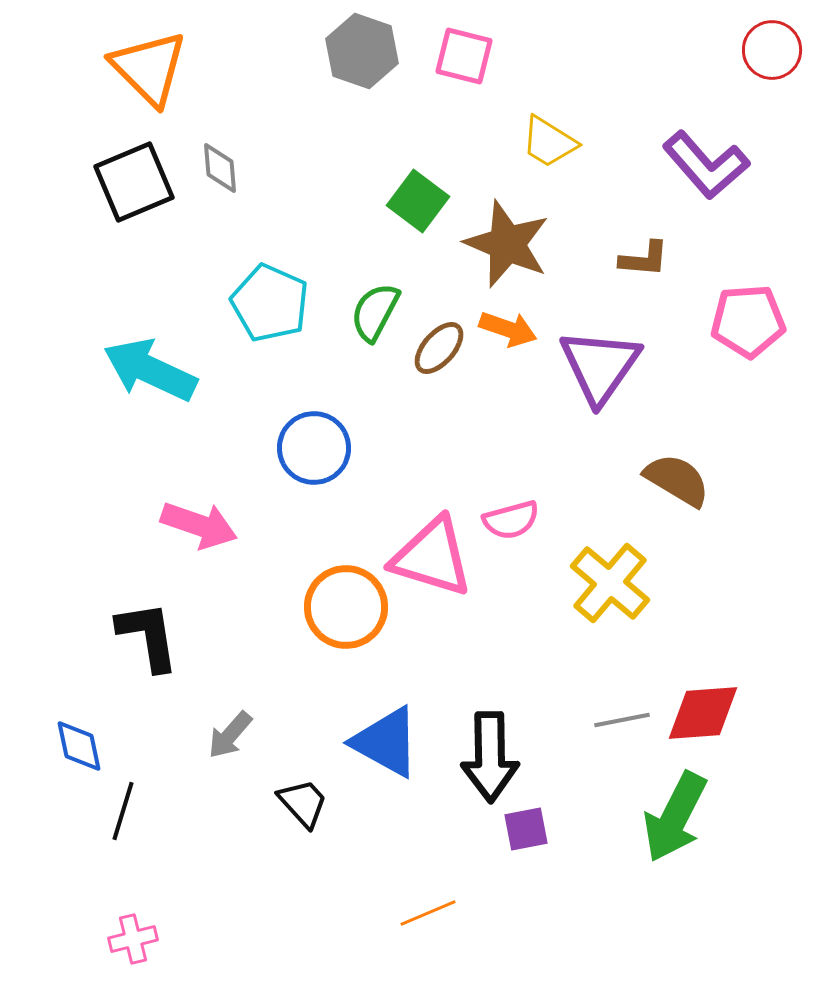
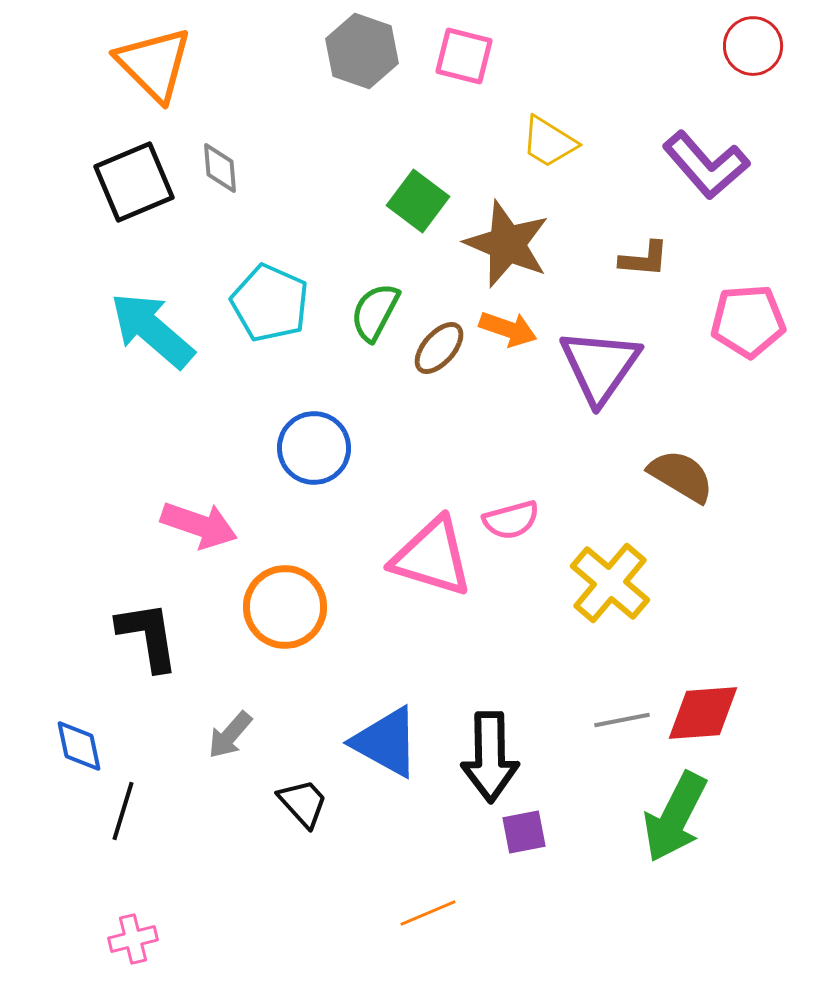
red circle: moved 19 px left, 4 px up
orange triangle: moved 5 px right, 4 px up
cyan arrow: moved 2 px right, 40 px up; rotated 16 degrees clockwise
brown semicircle: moved 4 px right, 4 px up
orange circle: moved 61 px left
purple square: moved 2 px left, 3 px down
